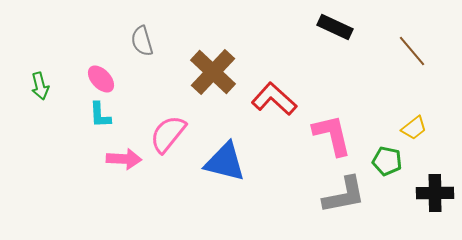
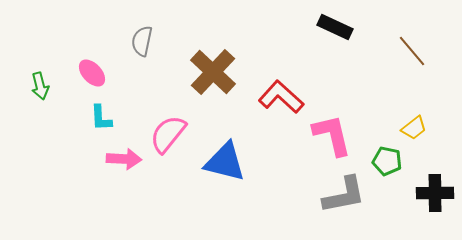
gray semicircle: rotated 28 degrees clockwise
pink ellipse: moved 9 px left, 6 px up
red L-shape: moved 7 px right, 2 px up
cyan L-shape: moved 1 px right, 3 px down
